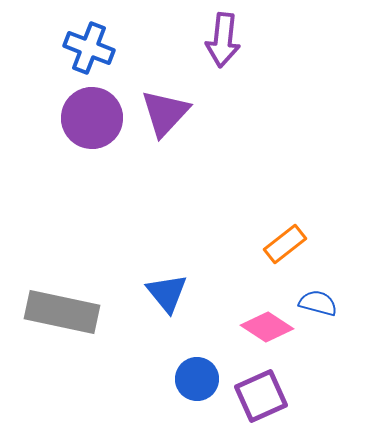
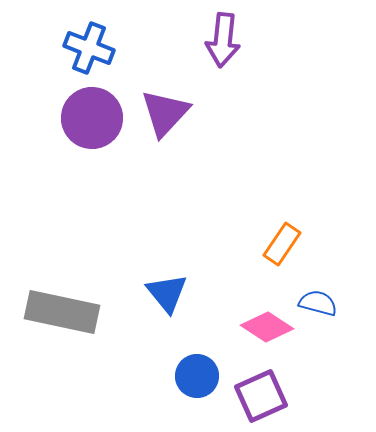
orange rectangle: moved 3 px left; rotated 18 degrees counterclockwise
blue circle: moved 3 px up
